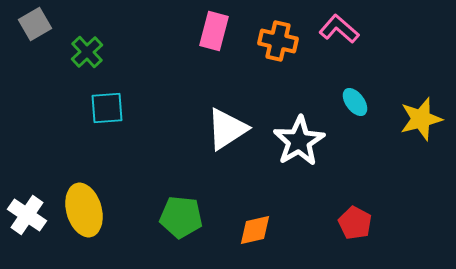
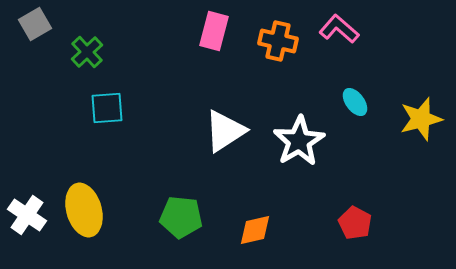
white triangle: moved 2 px left, 2 px down
